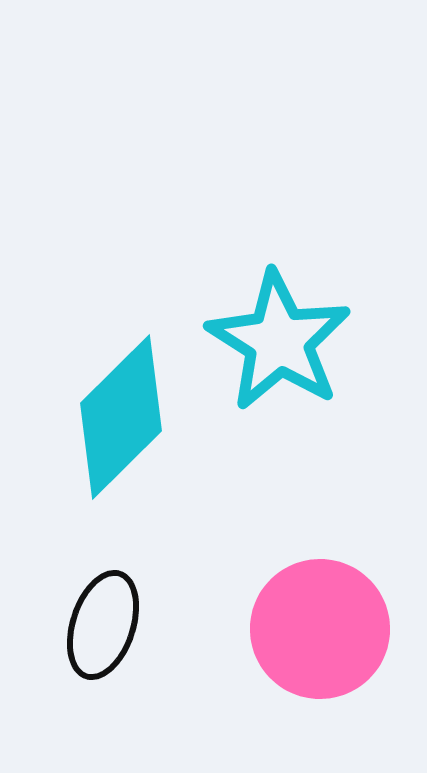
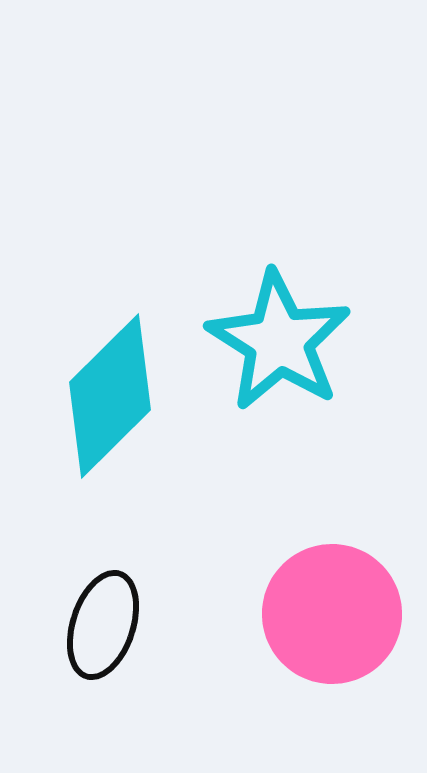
cyan diamond: moved 11 px left, 21 px up
pink circle: moved 12 px right, 15 px up
